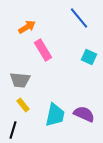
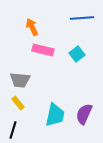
blue line: moved 3 px right; rotated 55 degrees counterclockwise
orange arrow: moved 5 px right; rotated 84 degrees counterclockwise
pink rectangle: rotated 45 degrees counterclockwise
cyan square: moved 12 px left, 3 px up; rotated 28 degrees clockwise
yellow rectangle: moved 5 px left, 2 px up
purple semicircle: rotated 90 degrees counterclockwise
